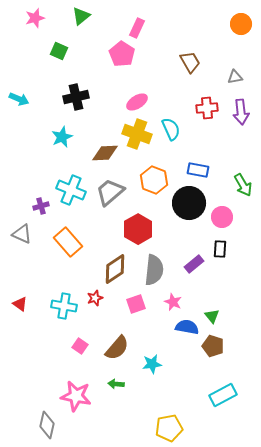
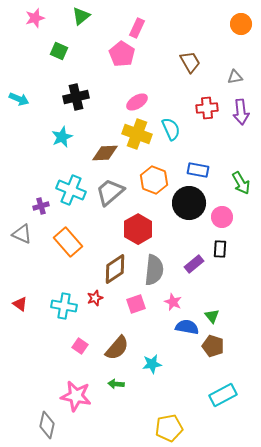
green arrow at (243, 185): moved 2 px left, 2 px up
